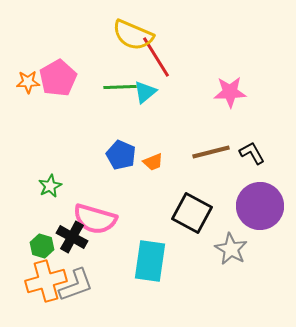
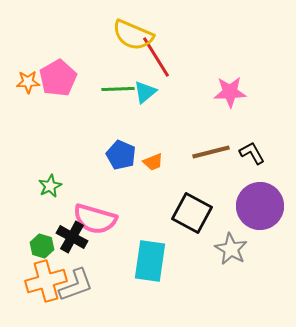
green line: moved 2 px left, 2 px down
